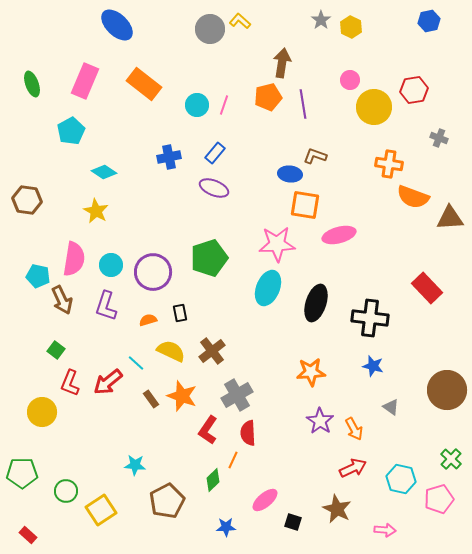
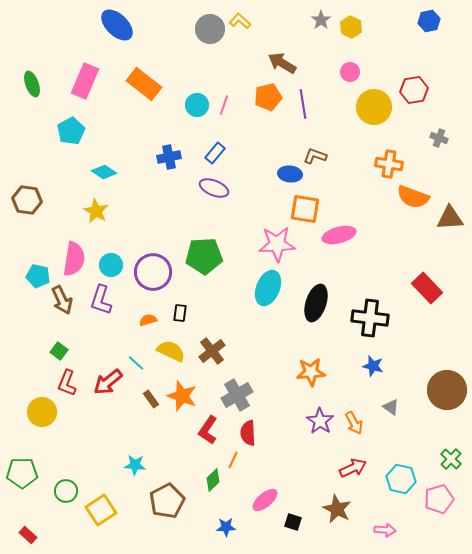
brown arrow at (282, 63): rotated 68 degrees counterclockwise
pink circle at (350, 80): moved 8 px up
orange square at (305, 205): moved 4 px down
green pentagon at (209, 258): moved 5 px left, 2 px up; rotated 15 degrees clockwise
purple L-shape at (106, 306): moved 5 px left, 6 px up
black rectangle at (180, 313): rotated 18 degrees clockwise
green square at (56, 350): moved 3 px right, 1 px down
red L-shape at (70, 383): moved 3 px left
orange arrow at (354, 429): moved 6 px up
